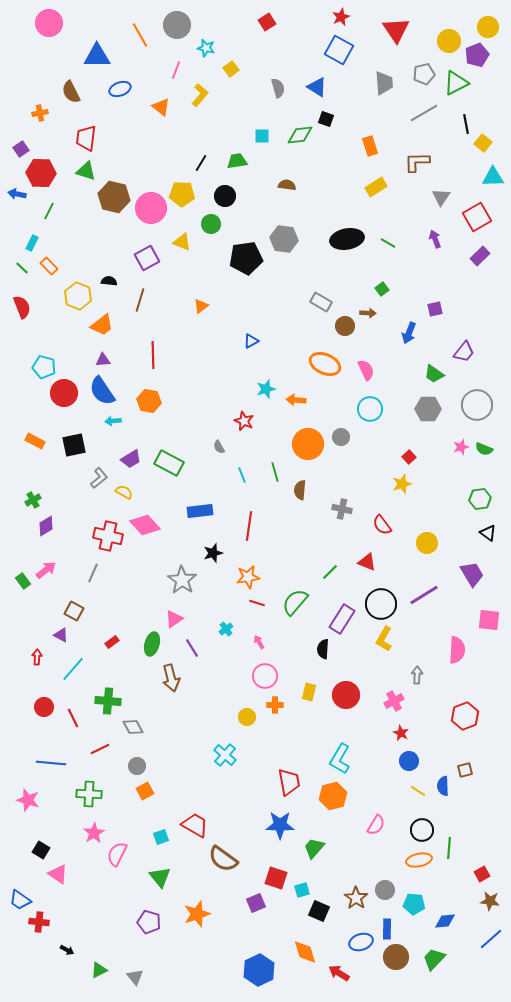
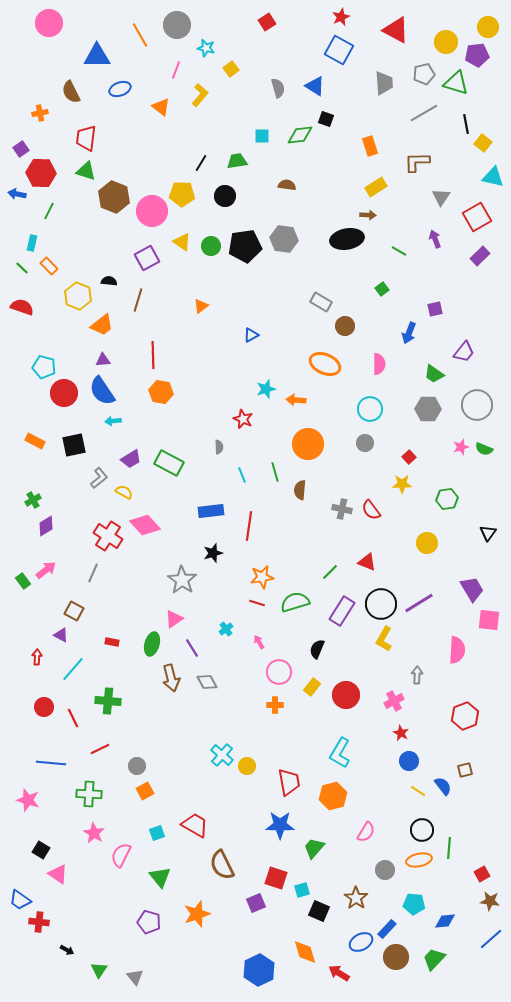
red triangle at (396, 30): rotated 28 degrees counterclockwise
yellow circle at (449, 41): moved 3 px left, 1 px down
purple pentagon at (477, 55): rotated 15 degrees clockwise
green triangle at (456, 83): rotated 44 degrees clockwise
blue triangle at (317, 87): moved 2 px left, 1 px up
cyan triangle at (493, 177): rotated 15 degrees clockwise
brown hexagon at (114, 197): rotated 8 degrees clockwise
pink circle at (151, 208): moved 1 px right, 3 px down
green circle at (211, 224): moved 22 px down
yellow triangle at (182, 242): rotated 12 degrees clockwise
cyan rectangle at (32, 243): rotated 14 degrees counterclockwise
green line at (388, 243): moved 11 px right, 8 px down
black pentagon at (246, 258): moved 1 px left, 12 px up
brown line at (140, 300): moved 2 px left
red semicircle at (22, 307): rotated 50 degrees counterclockwise
brown arrow at (368, 313): moved 98 px up
blue triangle at (251, 341): moved 6 px up
pink semicircle at (366, 370): moved 13 px right, 6 px up; rotated 25 degrees clockwise
orange hexagon at (149, 401): moved 12 px right, 9 px up
red star at (244, 421): moved 1 px left, 2 px up
gray circle at (341, 437): moved 24 px right, 6 px down
gray semicircle at (219, 447): rotated 152 degrees counterclockwise
yellow star at (402, 484): rotated 18 degrees clockwise
green hexagon at (480, 499): moved 33 px left
blue rectangle at (200, 511): moved 11 px right
red semicircle at (382, 525): moved 11 px left, 15 px up
black triangle at (488, 533): rotated 30 degrees clockwise
red cross at (108, 536): rotated 20 degrees clockwise
purple trapezoid at (472, 574): moved 15 px down
orange star at (248, 577): moved 14 px right
purple line at (424, 595): moved 5 px left, 8 px down
green semicircle at (295, 602): rotated 32 degrees clockwise
purple rectangle at (342, 619): moved 8 px up
red rectangle at (112, 642): rotated 48 degrees clockwise
black semicircle at (323, 649): moved 6 px left; rotated 18 degrees clockwise
pink circle at (265, 676): moved 14 px right, 4 px up
yellow rectangle at (309, 692): moved 3 px right, 5 px up; rotated 24 degrees clockwise
yellow circle at (247, 717): moved 49 px down
gray diamond at (133, 727): moved 74 px right, 45 px up
cyan cross at (225, 755): moved 3 px left
cyan L-shape at (340, 759): moved 6 px up
blue semicircle at (443, 786): rotated 144 degrees clockwise
pink semicircle at (376, 825): moved 10 px left, 7 px down
pink star at (94, 833): rotated 10 degrees counterclockwise
cyan square at (161, 837): moved 4 px left, 4 px up
pink semicircle at (117, 854): moved 4 px right, 1 px down
brown semicircle at (223, 859): moved 1 px left, 6 px down; rotated 28 degrees clockwise
gray circle at (385, 890): moved 20 px up
blue rectangle at (387, 929): rotated 42 degrees clockwise
blue ellipse at (361, 942): rotated 10 degrees counterclockwise
green triangle at (99, 970): rotated 30 degrees counterclockwise
